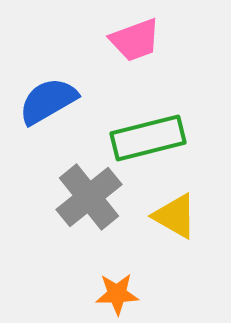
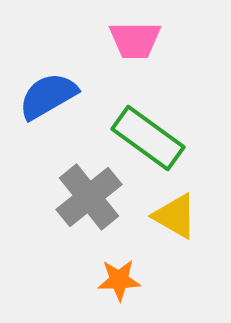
pink trapezoid: rotated 20 degrees clockwise
blue semicircle: moved 5 px up
green rectangle: rotated 50 degrees clockwise
orange star: moved 2 px right, 14 px up
